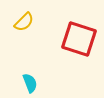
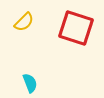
red square: moved 3 px left, 11 px up
